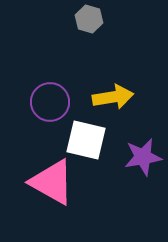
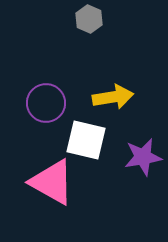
gray hexagon: rotated 8 degrees clockwise
purple circle: moved 4 px left, 1 px down
